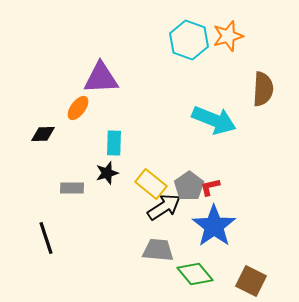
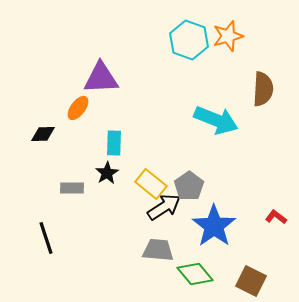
cyan arrow: moved 2 px right
black star: rotated 15 degrees counterclockwise
red L-shape: moved 66 px right, 30 px down; rotated 50 degrees clockwise
